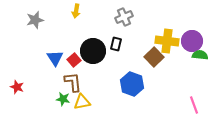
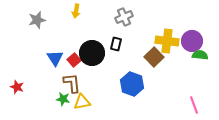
gray star: moved 2 px right
black circle: moved 1 px left, 2 px down
brown L-shape: moved 1 px left, 1 px down
